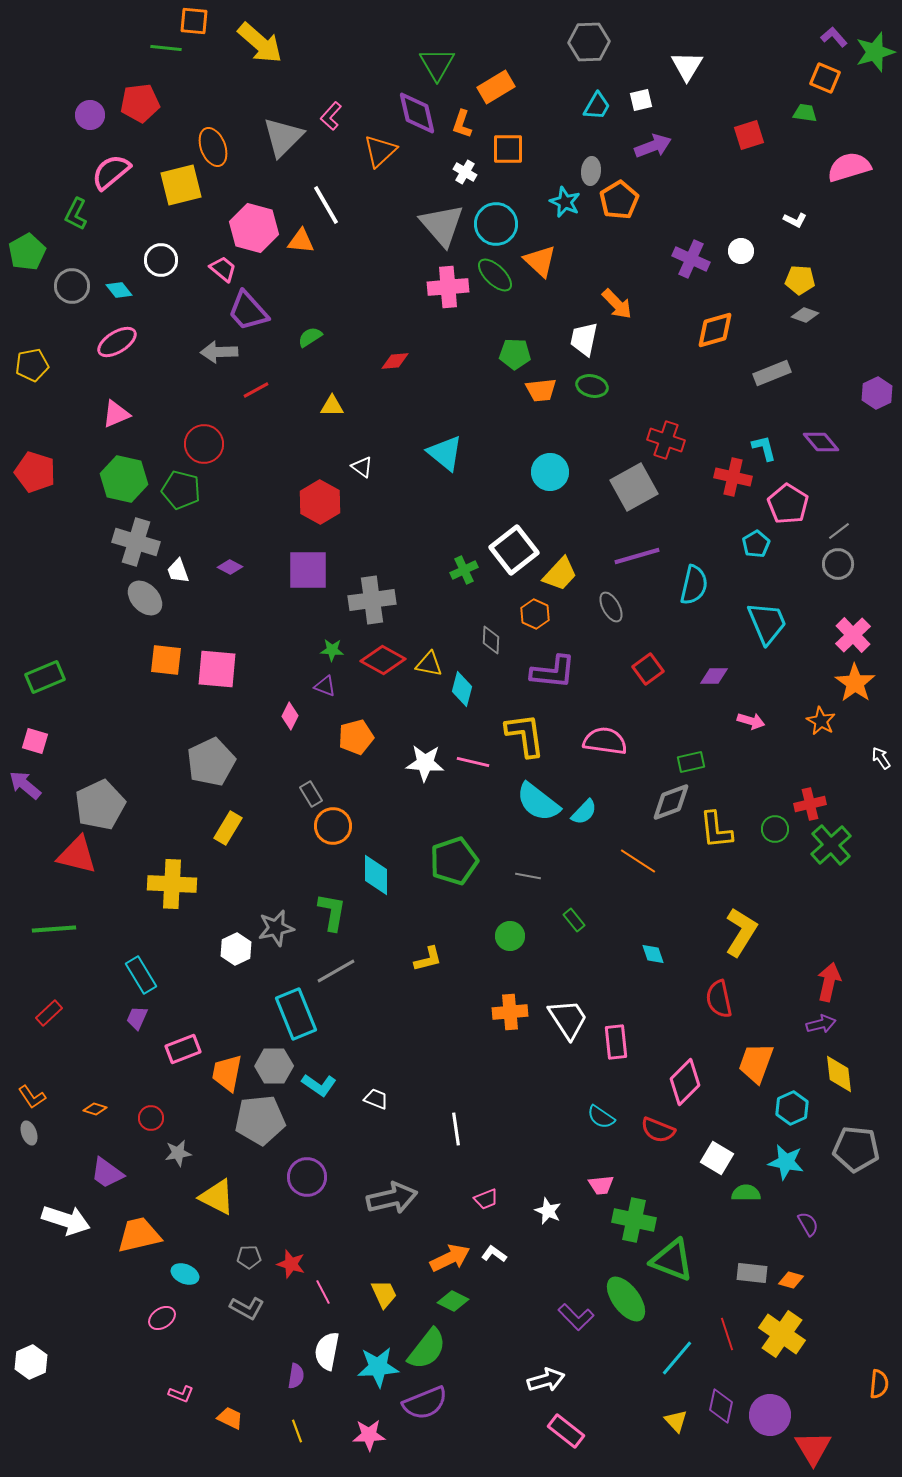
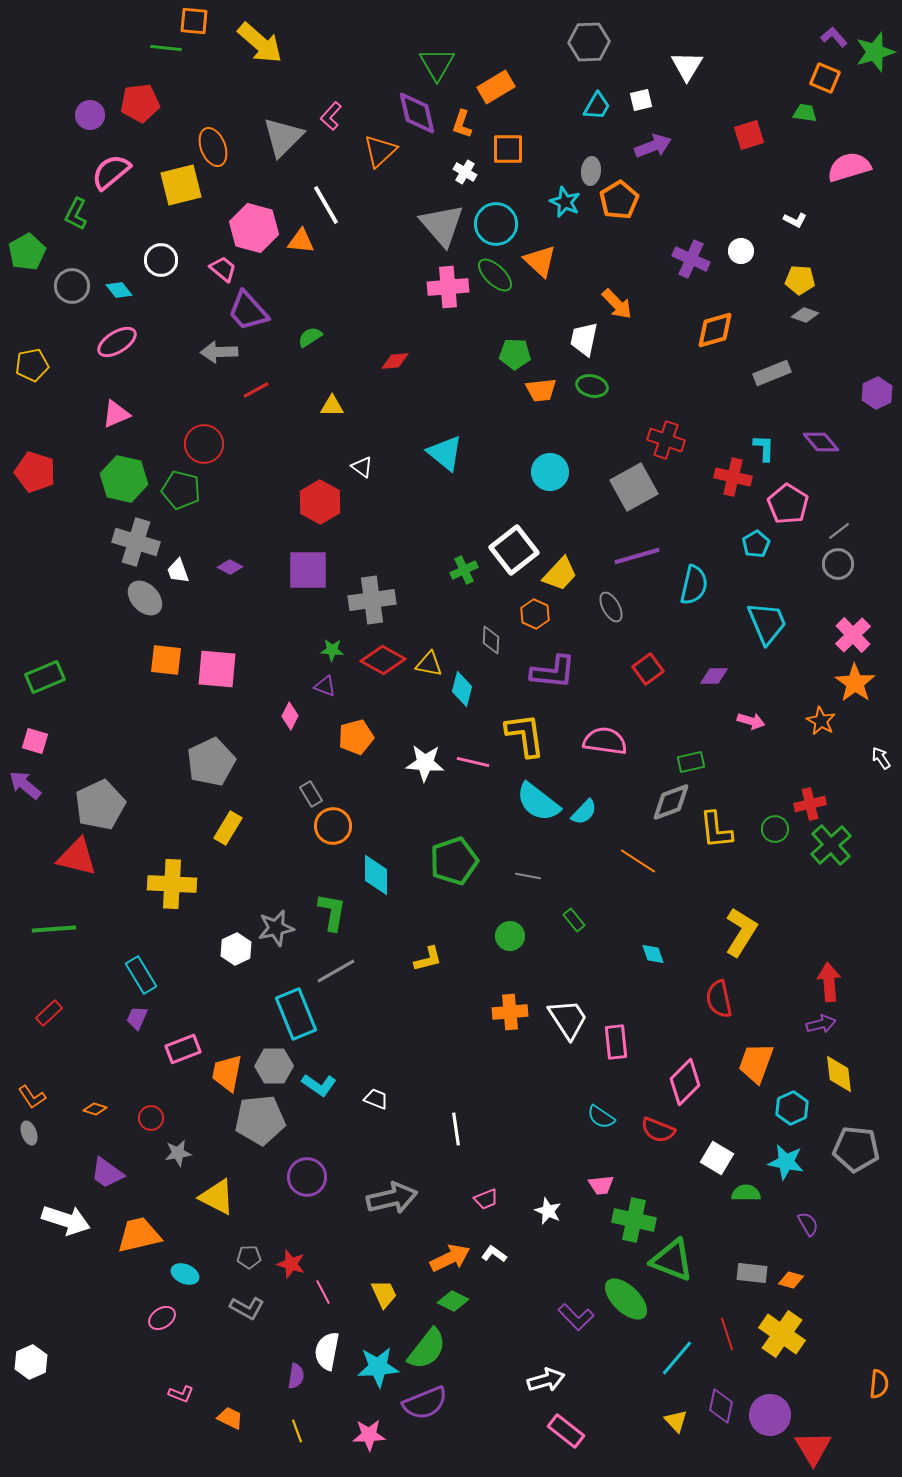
cyan L-shape at (764, 448): rotated 16 degrees clockwise
red triangle at (77, 855): moved 2 px down
red arrow at (829, 982): rotated 18 degrees counterclockwise
green ellipse at (626, 1299): rotated 9 degrees counterclockwise
